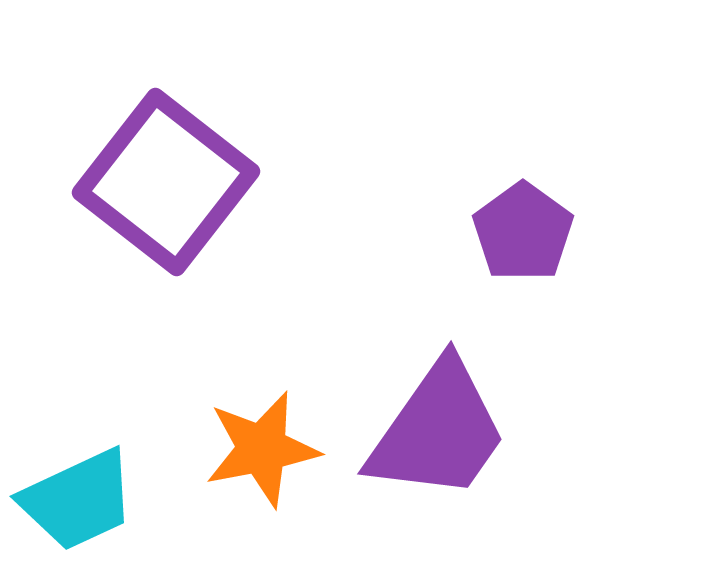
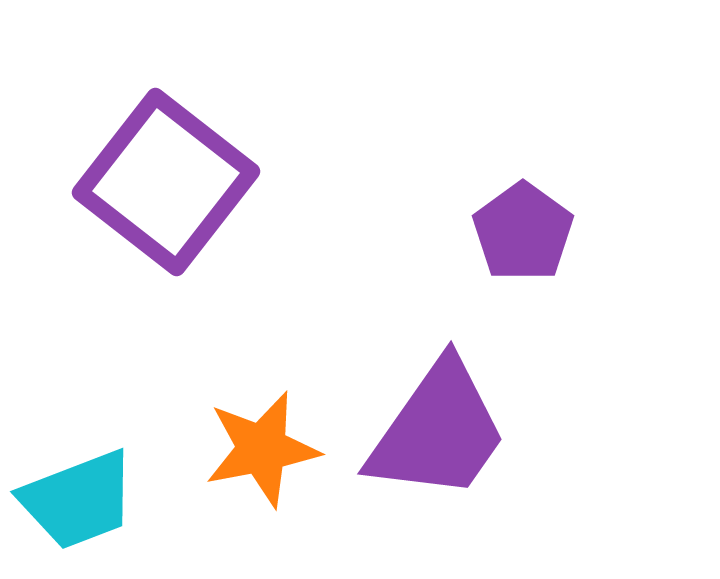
cyan trapezoid: rotated 4 degrees clockwise
